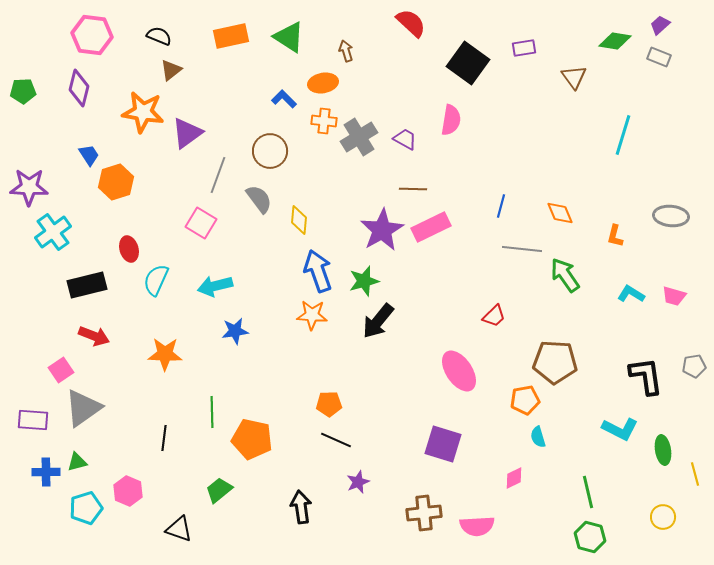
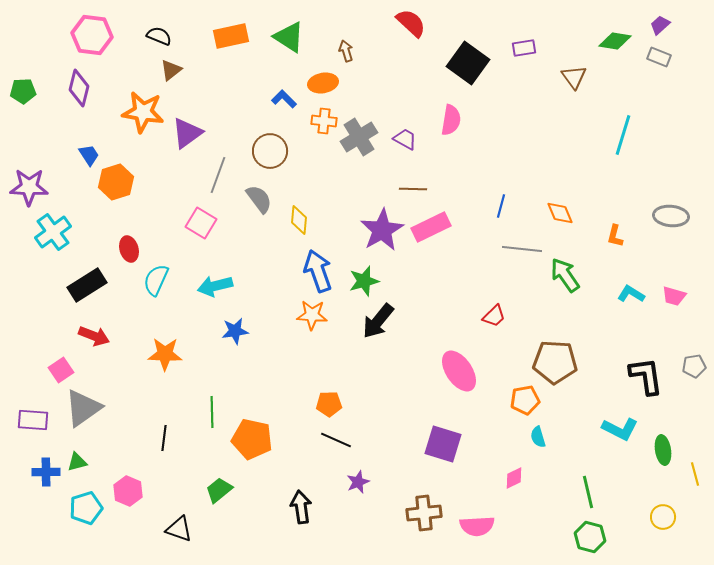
black rectangle at (87, 285): rotated 18 degrees counterclockwise
